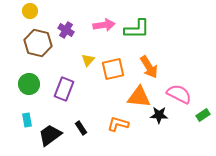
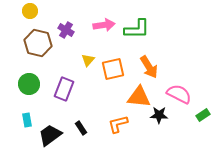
orange L-shape: rotated 30 degrees counterclockwise
